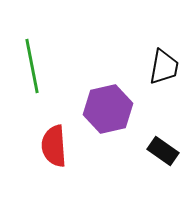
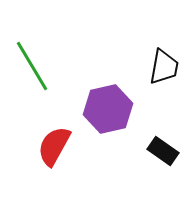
green line: rotated 20 degrees counterclockwise
red semicircle: rotated 33 degrees clockwise
